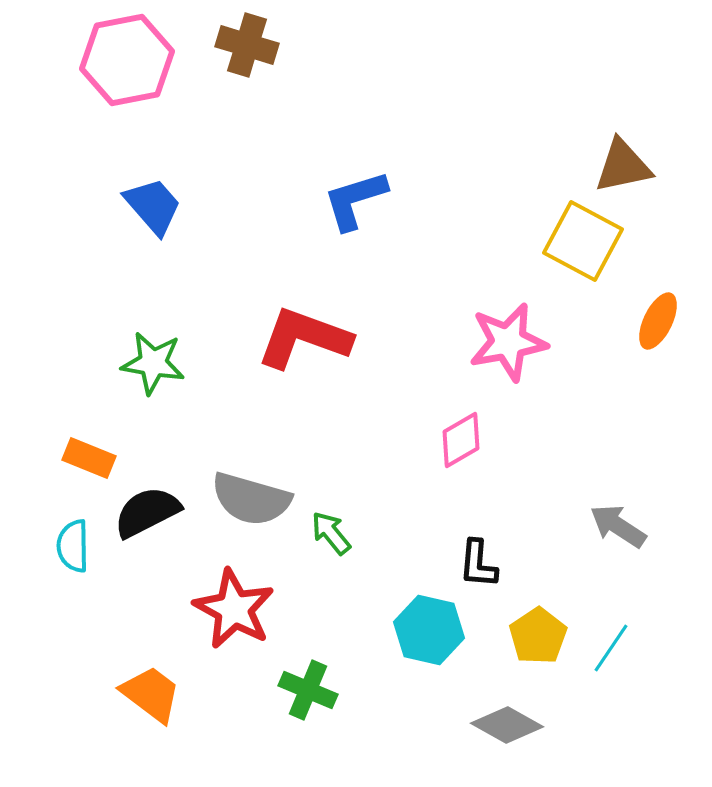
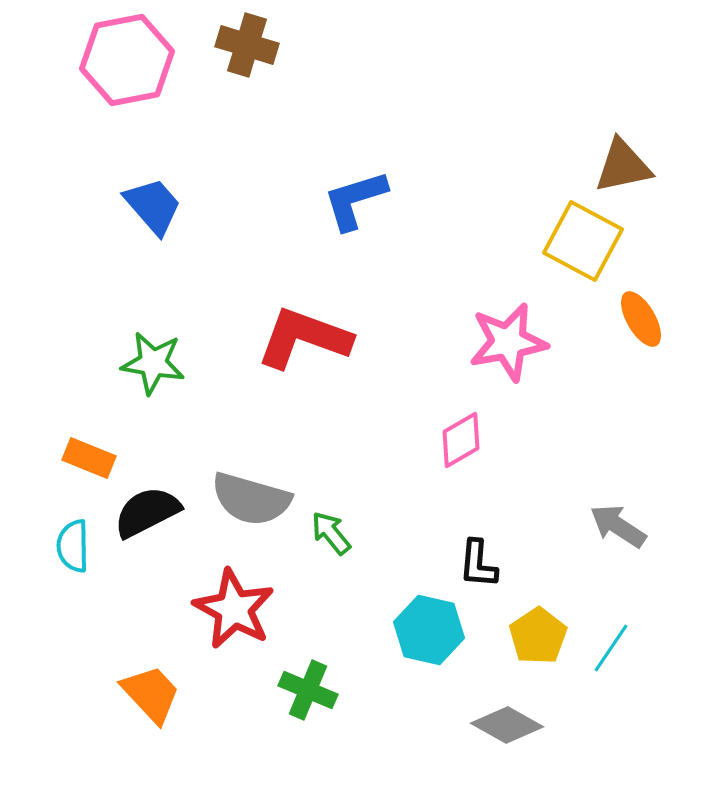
orange ellipse: moved 17 px left, 2 px up; rotated 56 degrees counterclockwise
orange trapezoid: rotated 10 degrees clockwise
